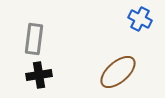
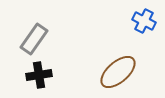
blue cross: moved 4 px right, 2 px down
gray rectangle: rotated 28 degrees clockwise
